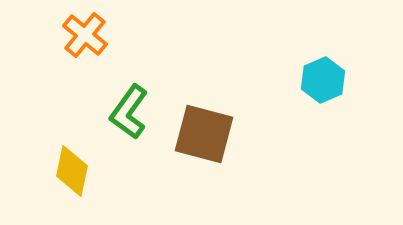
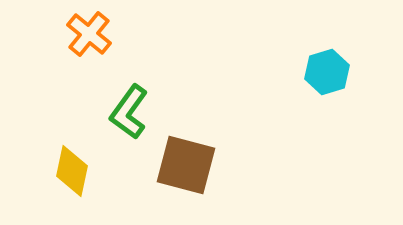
orange cross: moved 4 px right, 1 px up
cyan hexagon: moved 4 px right, 8 px up; rotated 6 degrees clockwise
brown square: moved 18 px left, 31 px down
